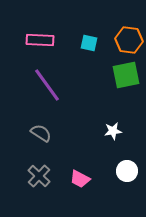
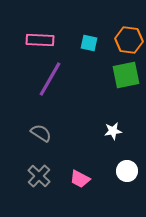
purple line: moved 3 px right, 6 px up; rotated 66 degrees clockwise
